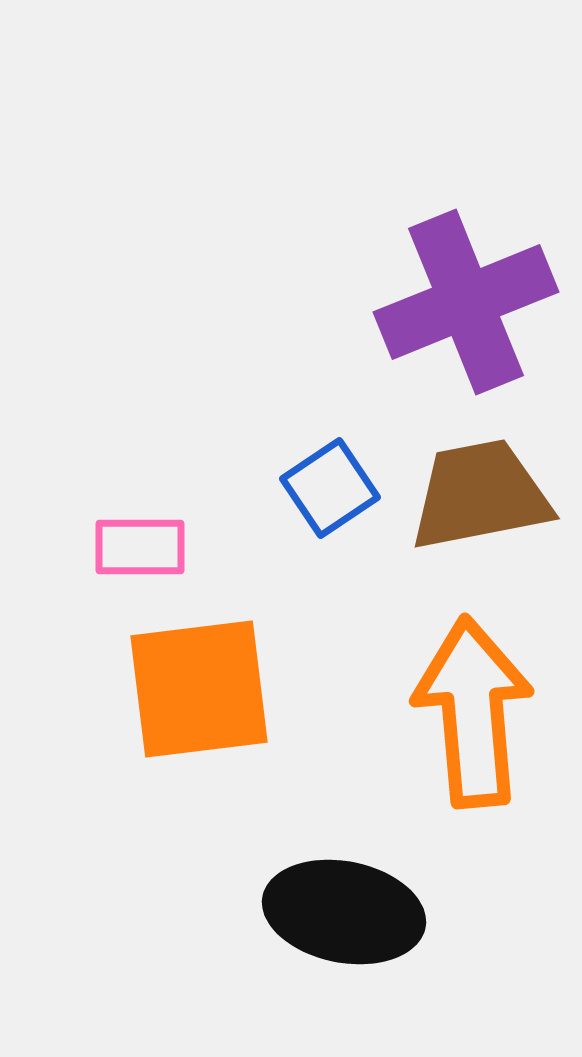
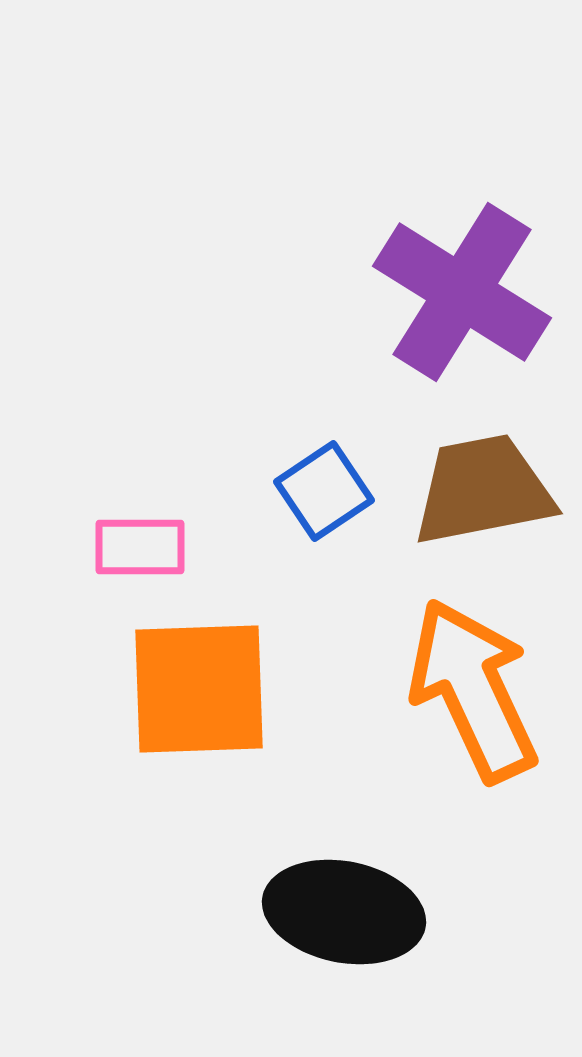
purple cross: moved 4 px left, 10 px up; rotated 36 degrees counterclockwise
blue square: moved 6 px left, 3 px down
brown trapezoid: moved 3 px right, 5 px up
orange square: rotated 5 degrees clockwise
orange arrow: moved 22 px up; rotated 20 degrees counterclockwise
